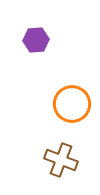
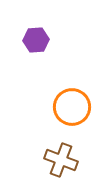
orange circle: moved 3 px down
